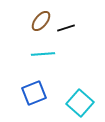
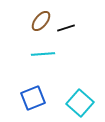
blue square: moved 1 px left, 5 px down
